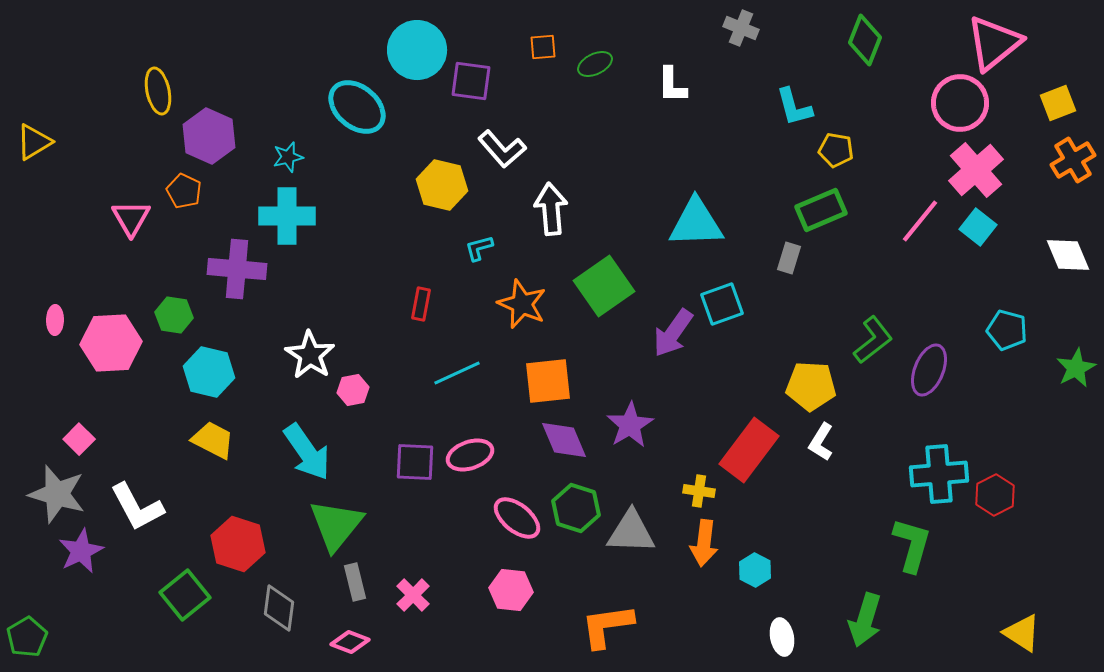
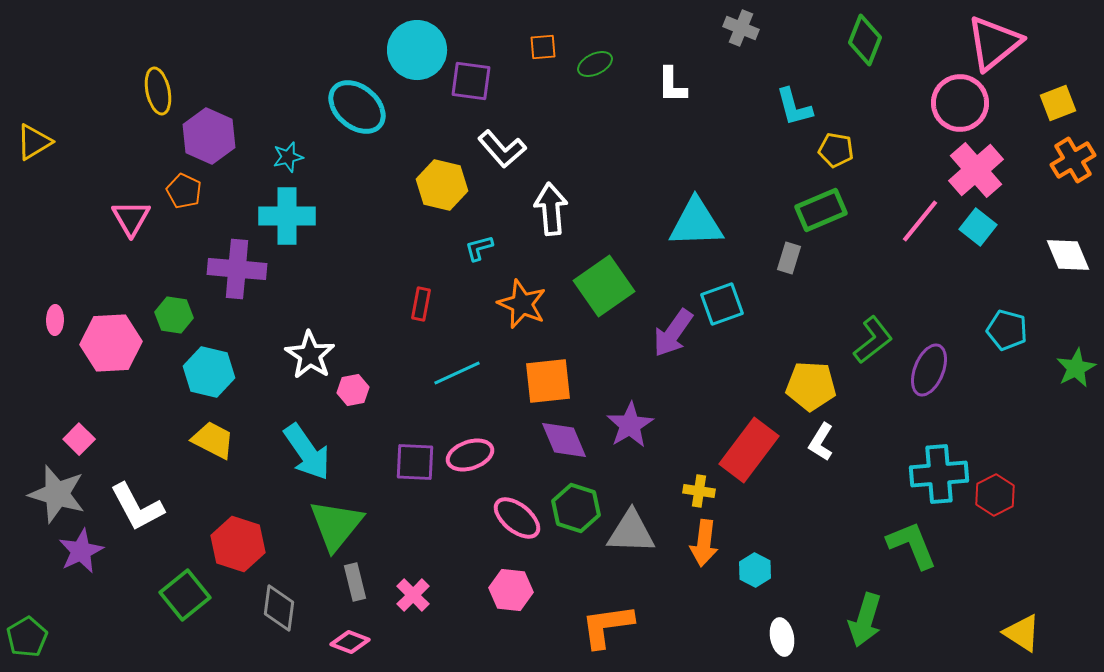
green L-shape at (912, 545): rotated 38 degrees counterclockwise
